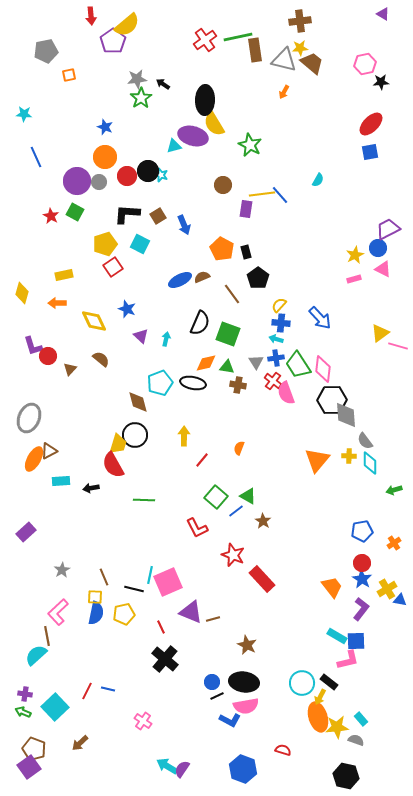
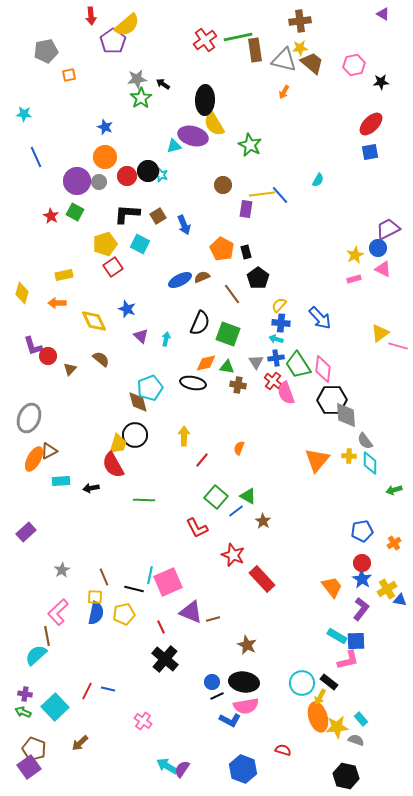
pink hexagon at (365, 64): moved 11 px left, 1 px down
cyan pentagon at (160, 383): moved 10 px left, 5 px down
